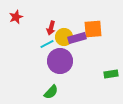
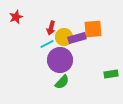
purple circle: moved 1 px up
green semicircle: moved 11 px right, 10 px up
